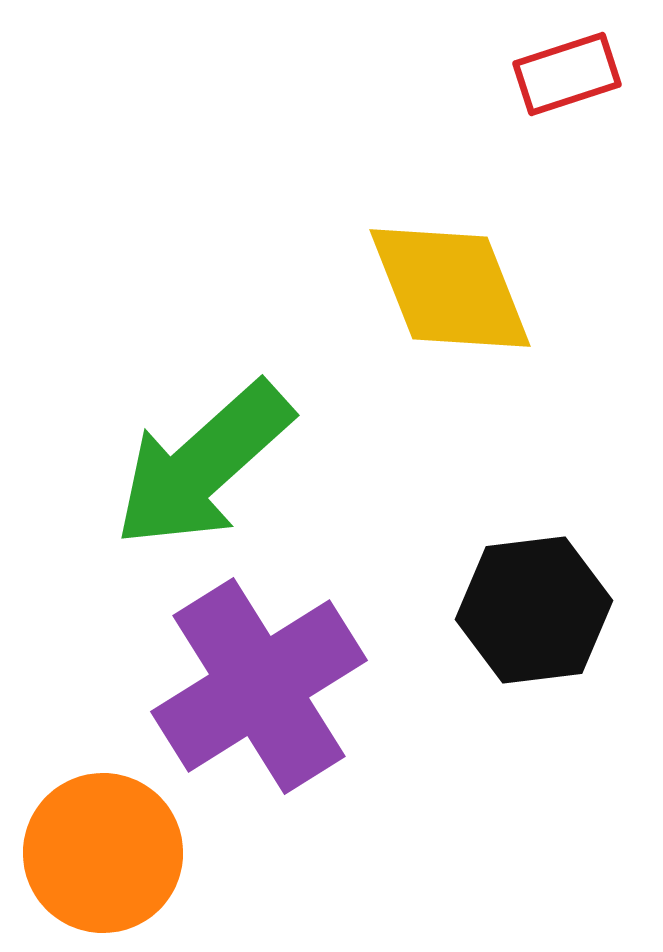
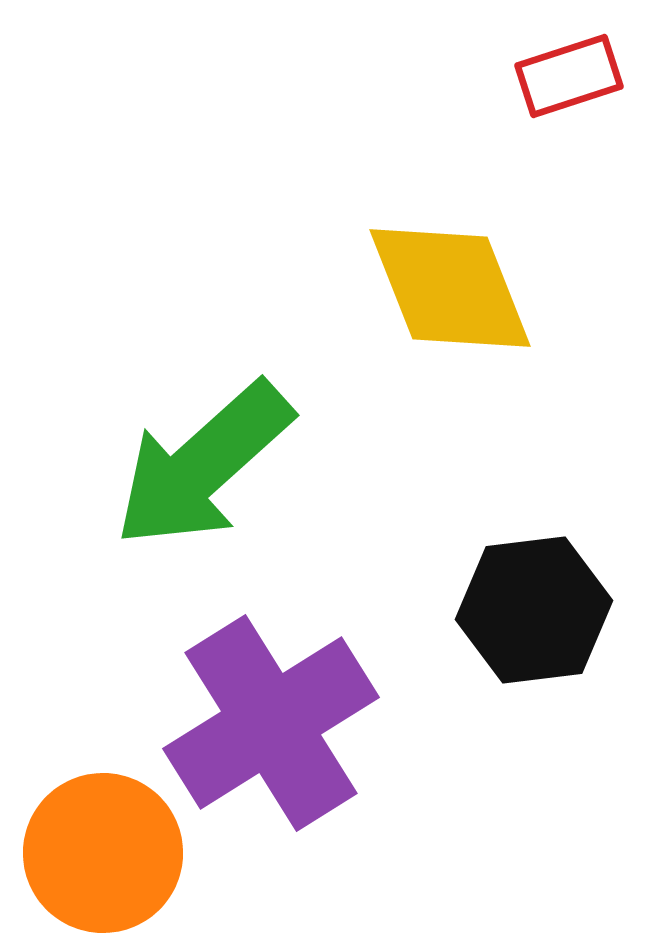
red rectangle: moved 2 px right, 2 px down
purple cross: moved 12 px right, 37 px down
